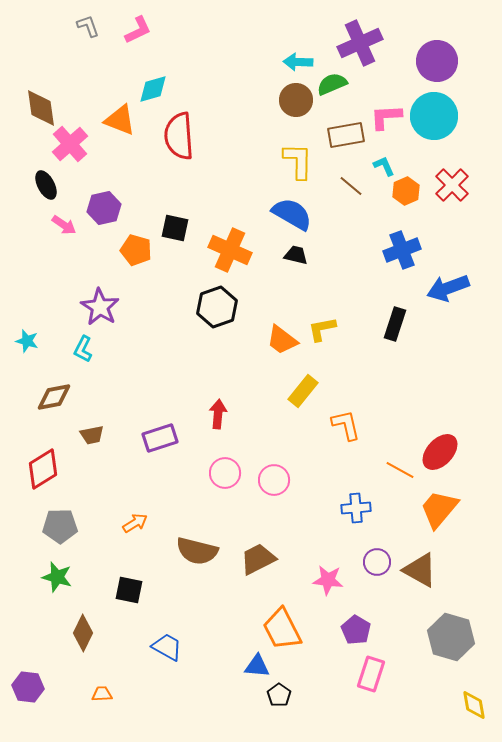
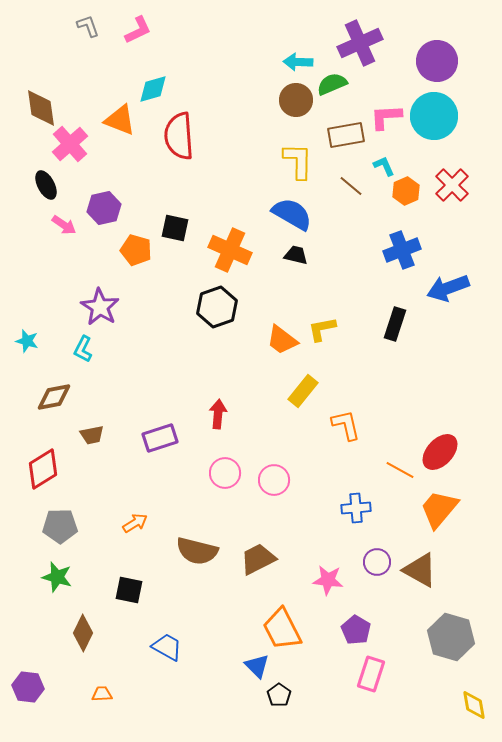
blue triangle at (257, 666): rotated 40 degrees clockwise
